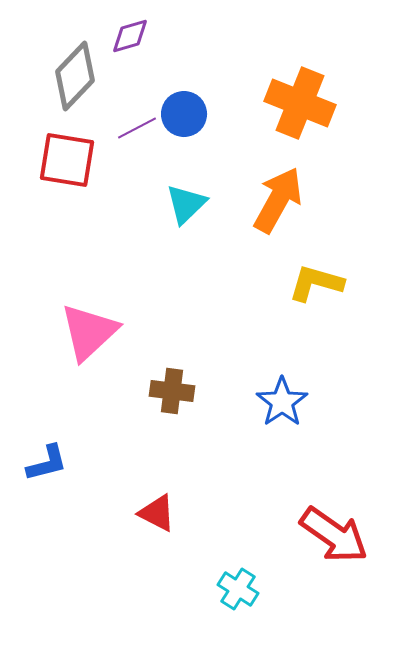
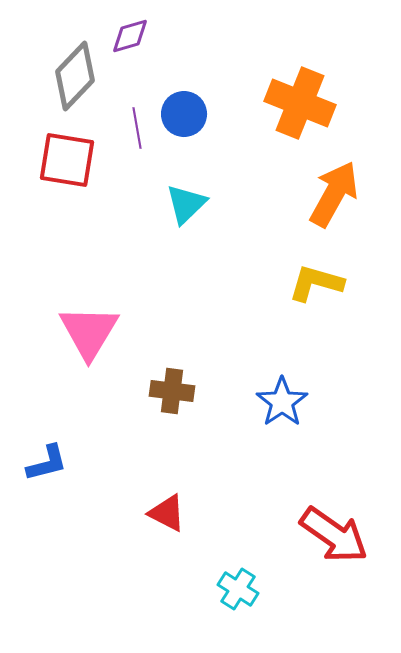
purple line: rotated 72 degrees counterclockwise
orange arrow: moved 56 px right, 6 px up
pink triangle: rotated 16 degrees counterclockwise
red triangle: moved 10 px right
